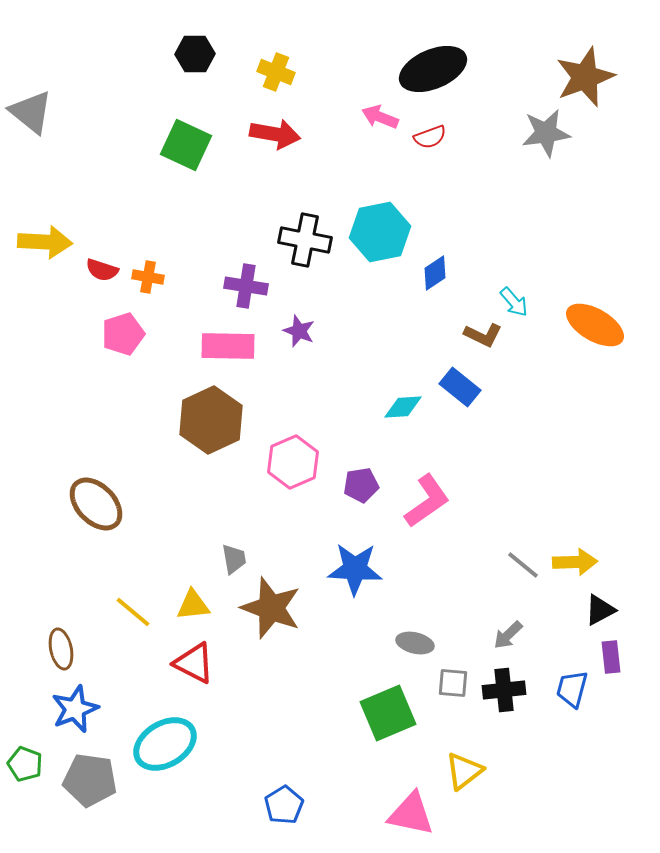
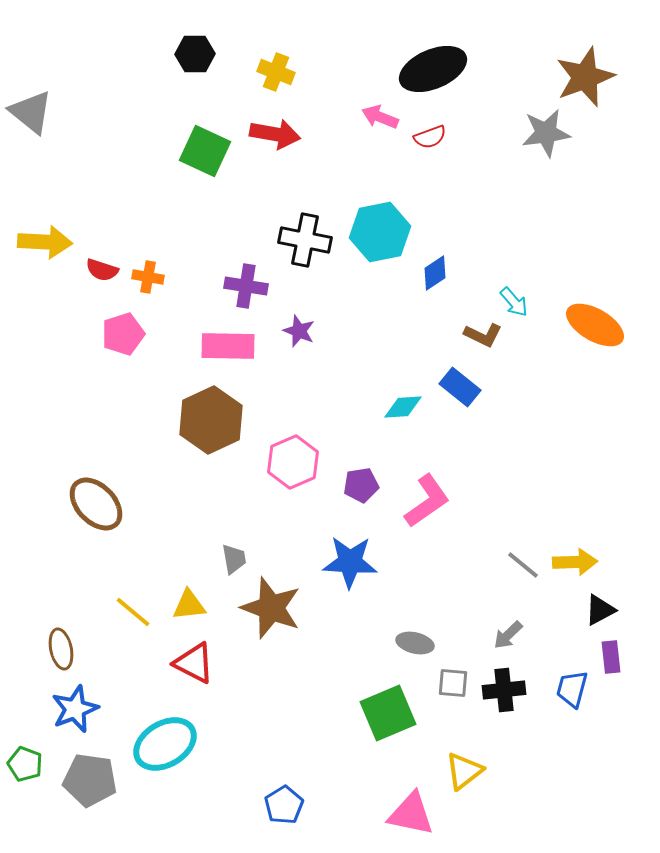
green square at (186, 145): moved 19 px right, 6 px down
blue star at (355, 569): moved 5 px left, 7 px up
yellow triangle at (193, 605): moved 4 px left
